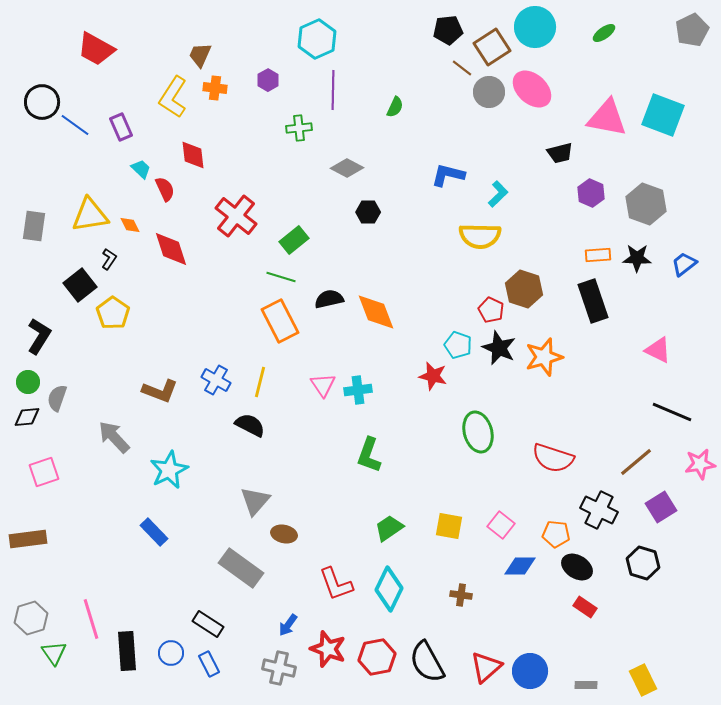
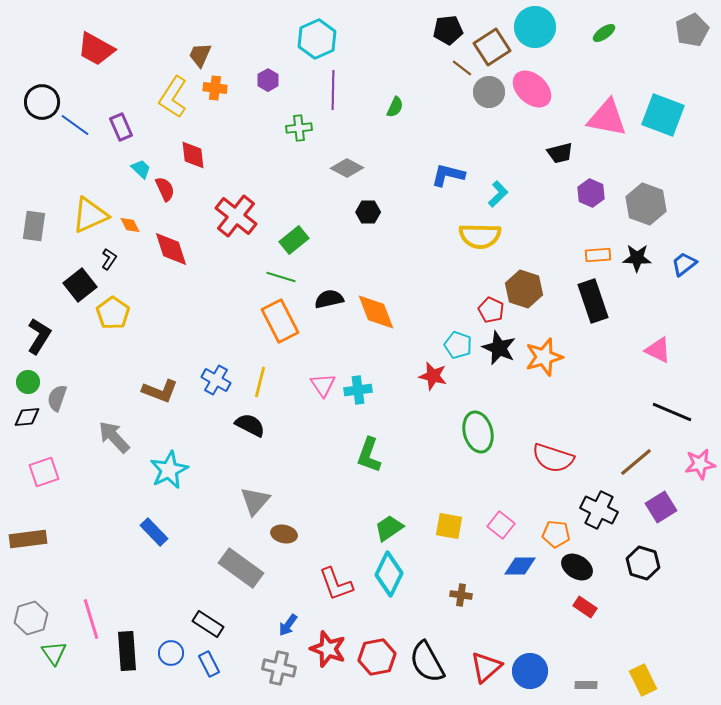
yellow triangle at (90, 215): rotated 15 degrees counterclockwise
cyan diamond at (389, 589): moved 15 px up
